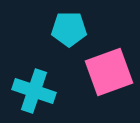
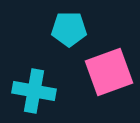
cyan cross: rotated 9 degrees counterclockwise
